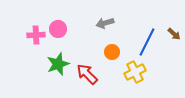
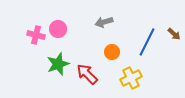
gray arrow: moved 1 px left, 1 px up
pink cross: rotated 18 degrees clockwise
yellow cross: moved 4 px left, 6 px down
